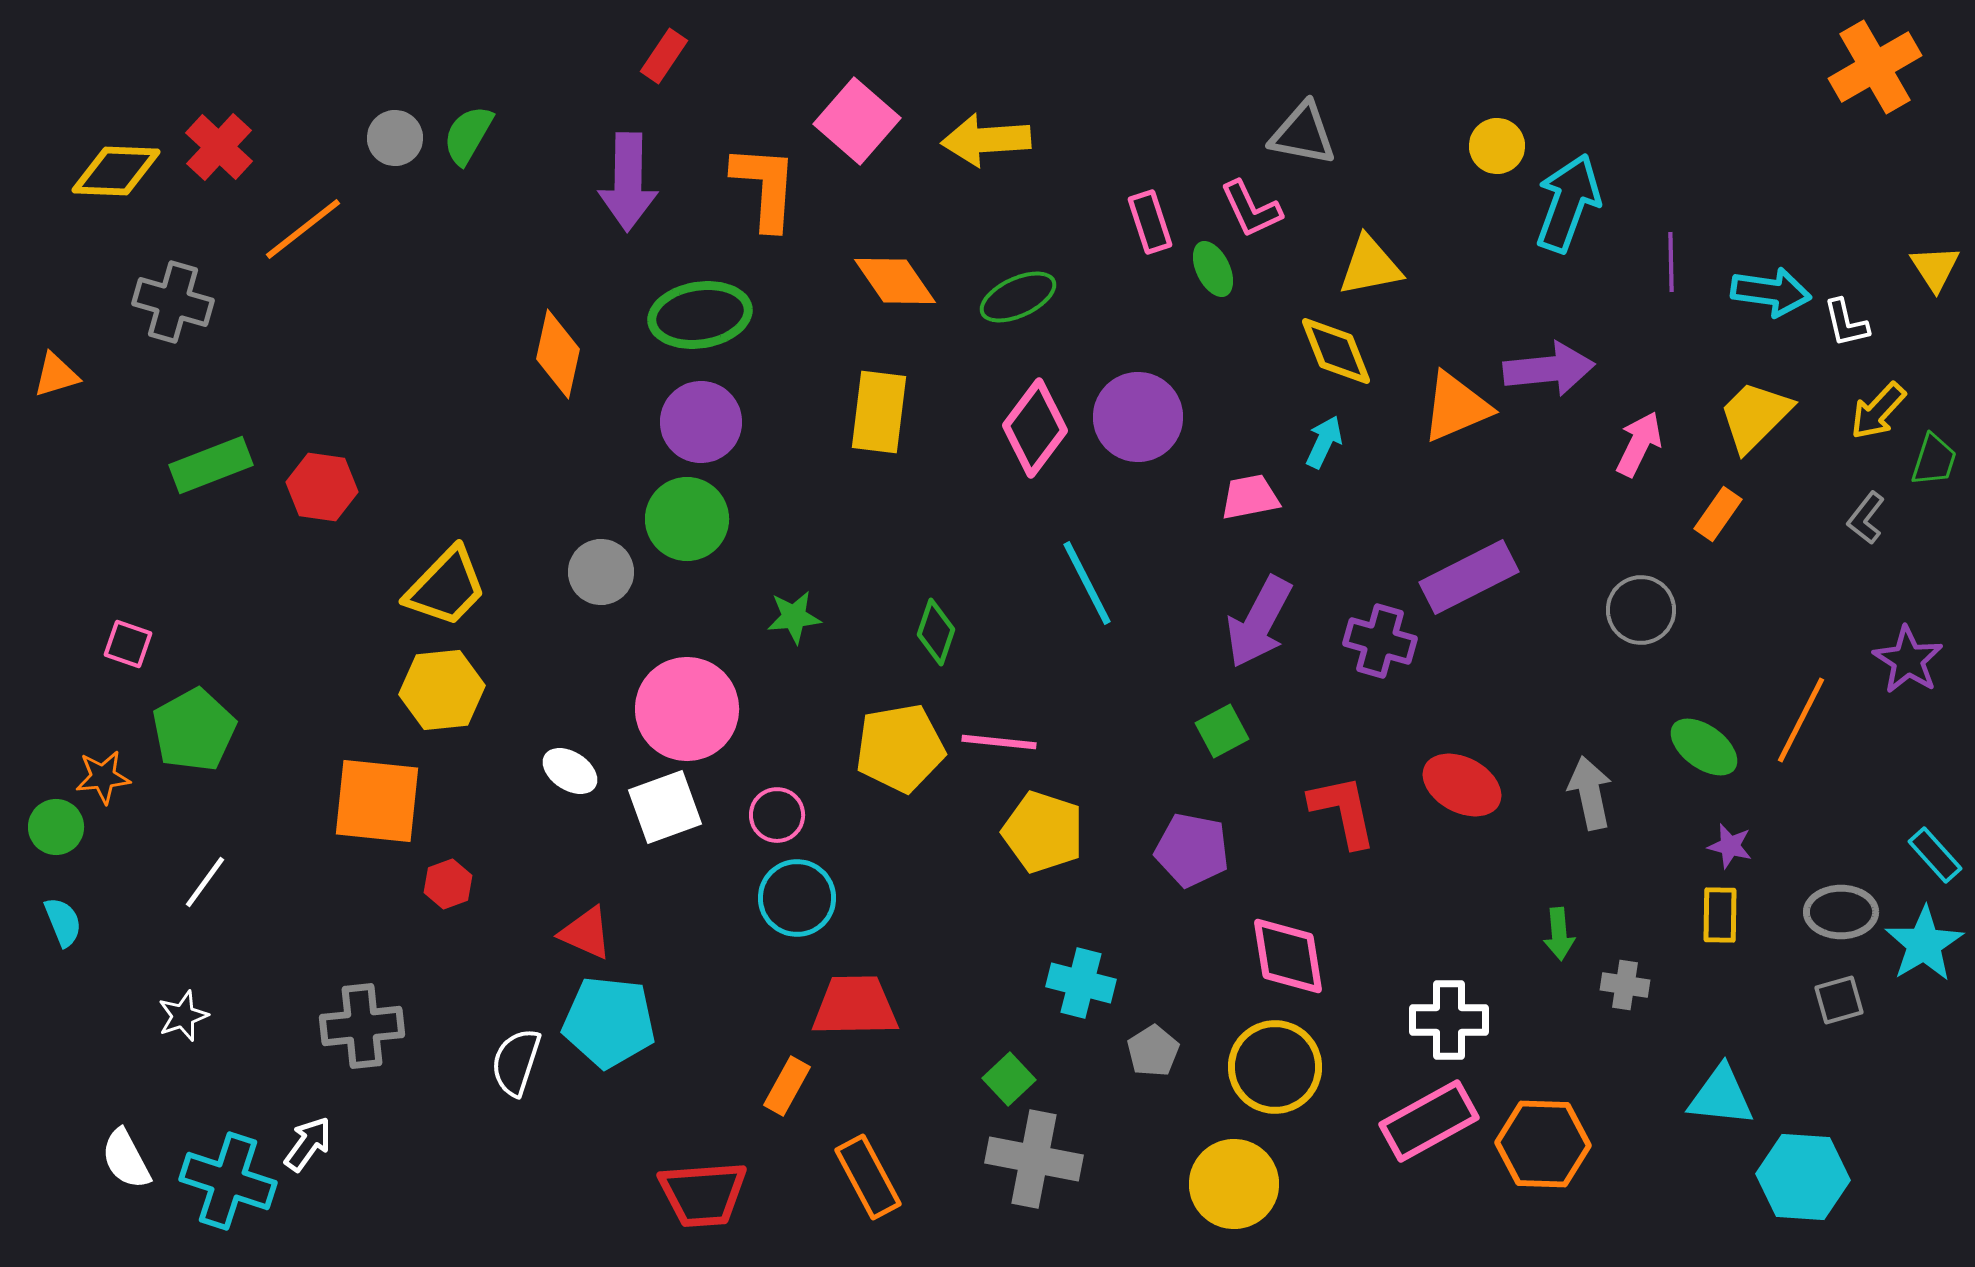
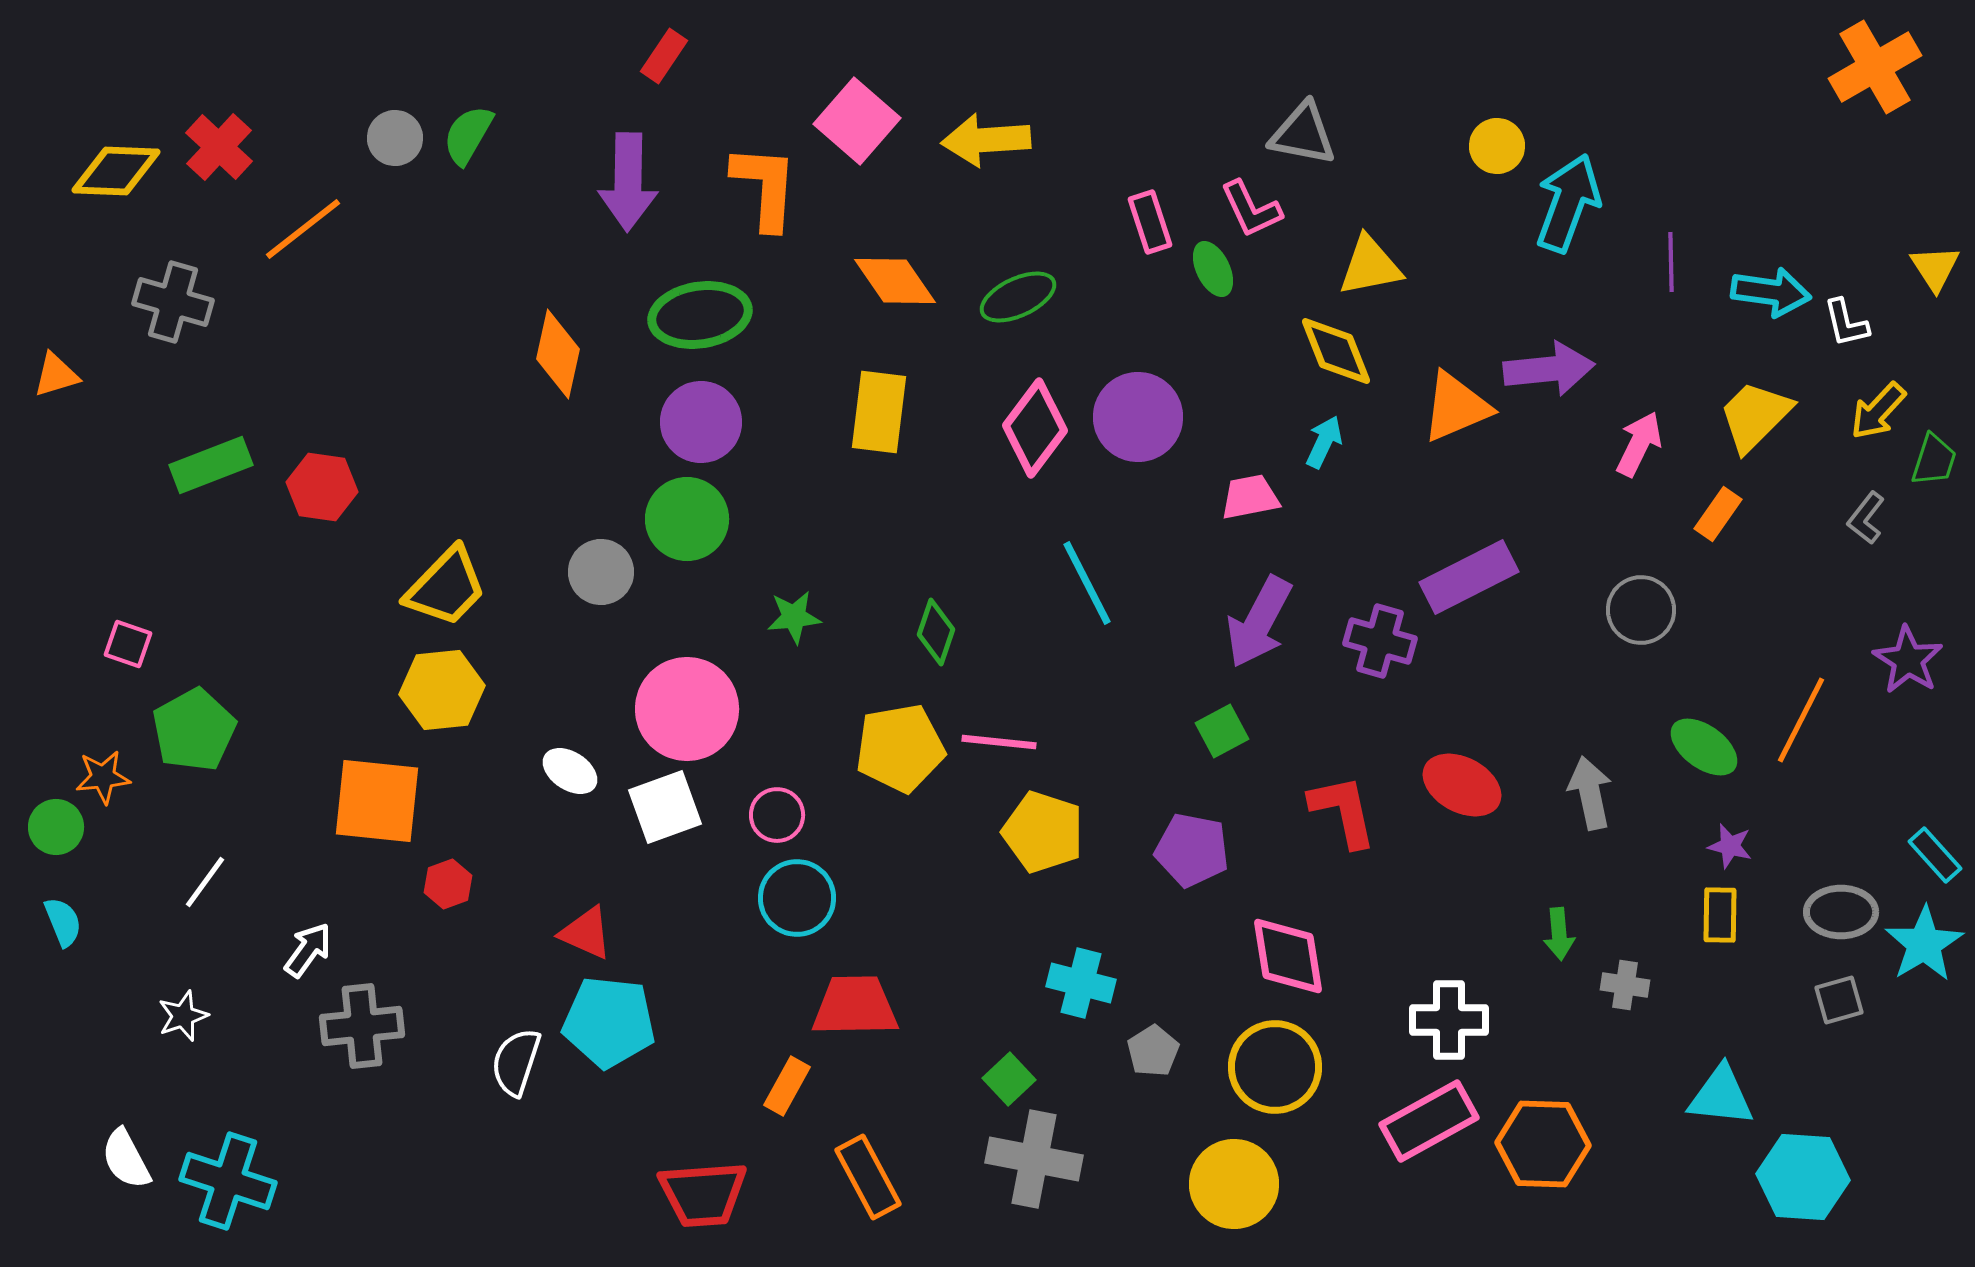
white arrow at (308, 1144): moved 194 px up
